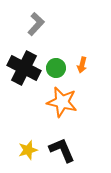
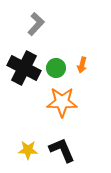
orange star: rotated 12 degrees counterclockwise
yellow star: rotated 18 degrees clockwise
